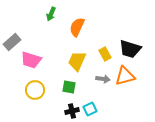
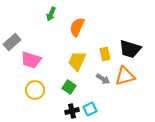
yellow rectangle: rotated 16 degrees clockwise
gray arrow: rotated 24 degrees clockwise
green square: rotated 24 degrees clockwise
